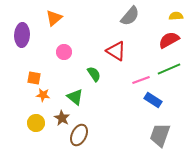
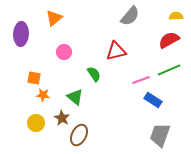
purple ellipse: moved 1 px left, 1 px up
red triangle: rotated 45 degrees counterclockwise
green line: moved 1 px down
